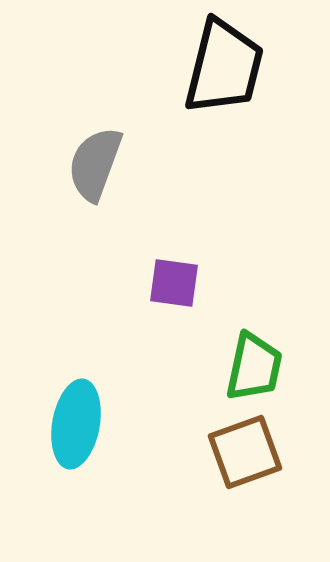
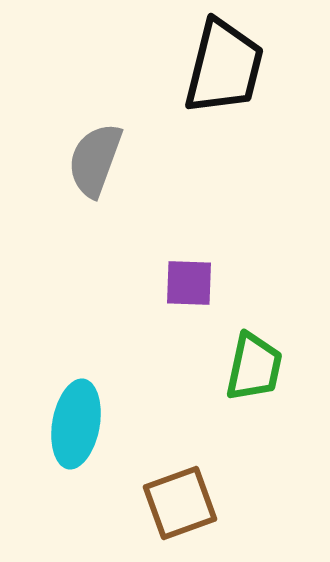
gray semicircle: moved 4 px up
purple square: moved 15 px right; rotated 6 degrees counterclockwise
brown square: moved 65 px left, 51 px down
